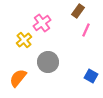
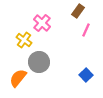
pink cross: rotated 12 degrees counterclockwise
yellow cross: rotated 14 degrees counterclockwise
gray circle: moved 9 px left
blue square: moved 5 px left, 1 px up; rotated 16 degrees clockwise
